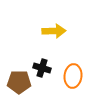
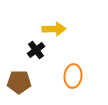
yellow arrow: moved 2 px up
black cross: moved 6 px left, 18 px up; rotated 36 degrees clockwise
